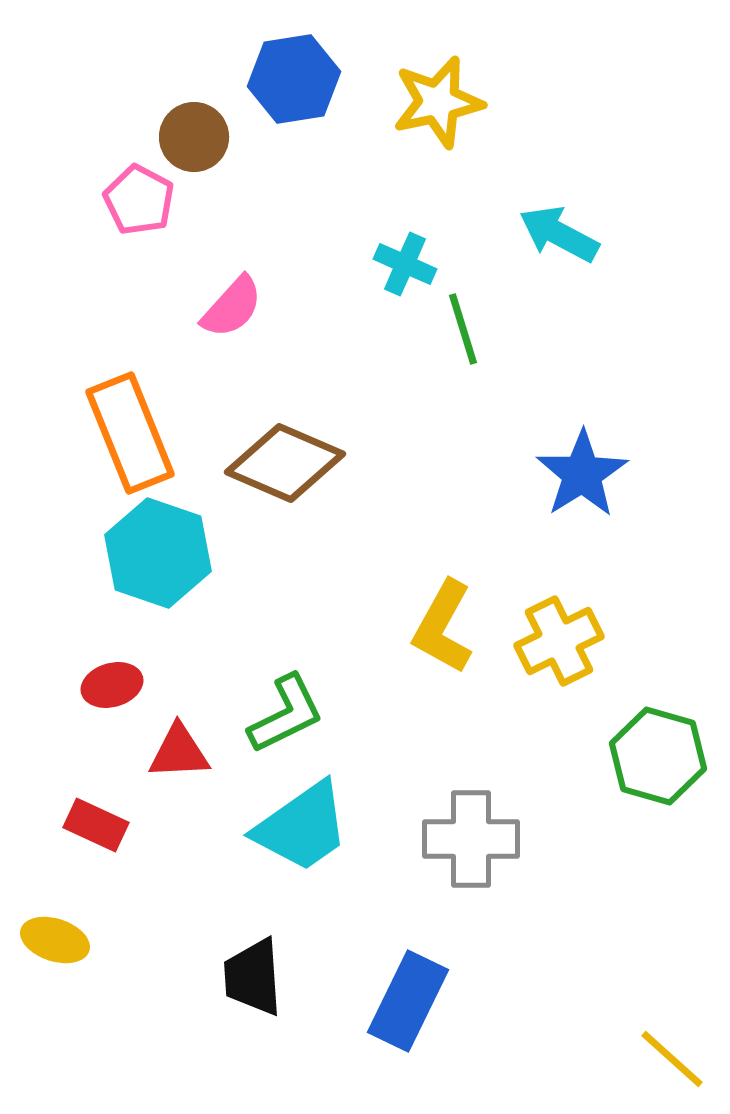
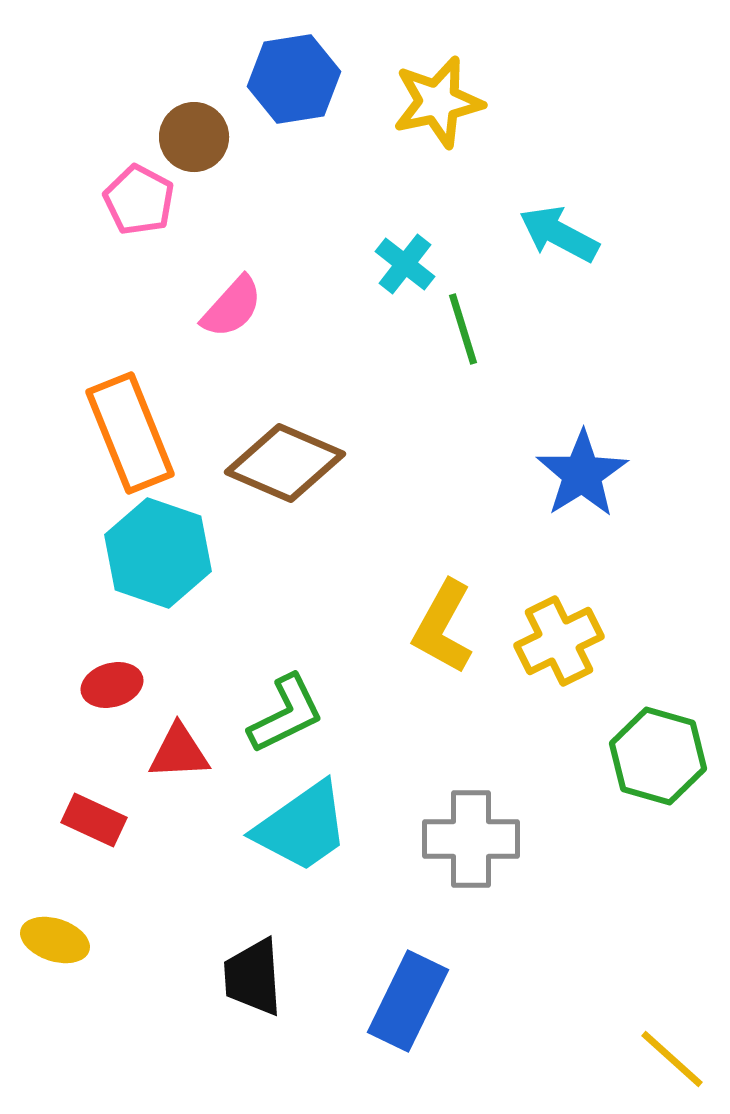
cyan cross: rotated 14 degrees clockwise
red rectangle: moved 2 px left, 5 px up
